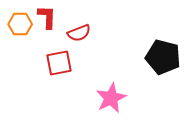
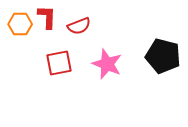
red semicircle: moved 7 px up
black pentagon: moved 1 px up
pink star: moved 4 px left, 34 px up; rotated 24 degrees counterclockwise
